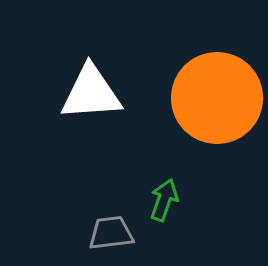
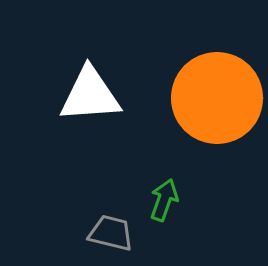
white triangle: moved 1 px left, 2 px down
gray trapezoid: rotated 21 degrees clockwise
